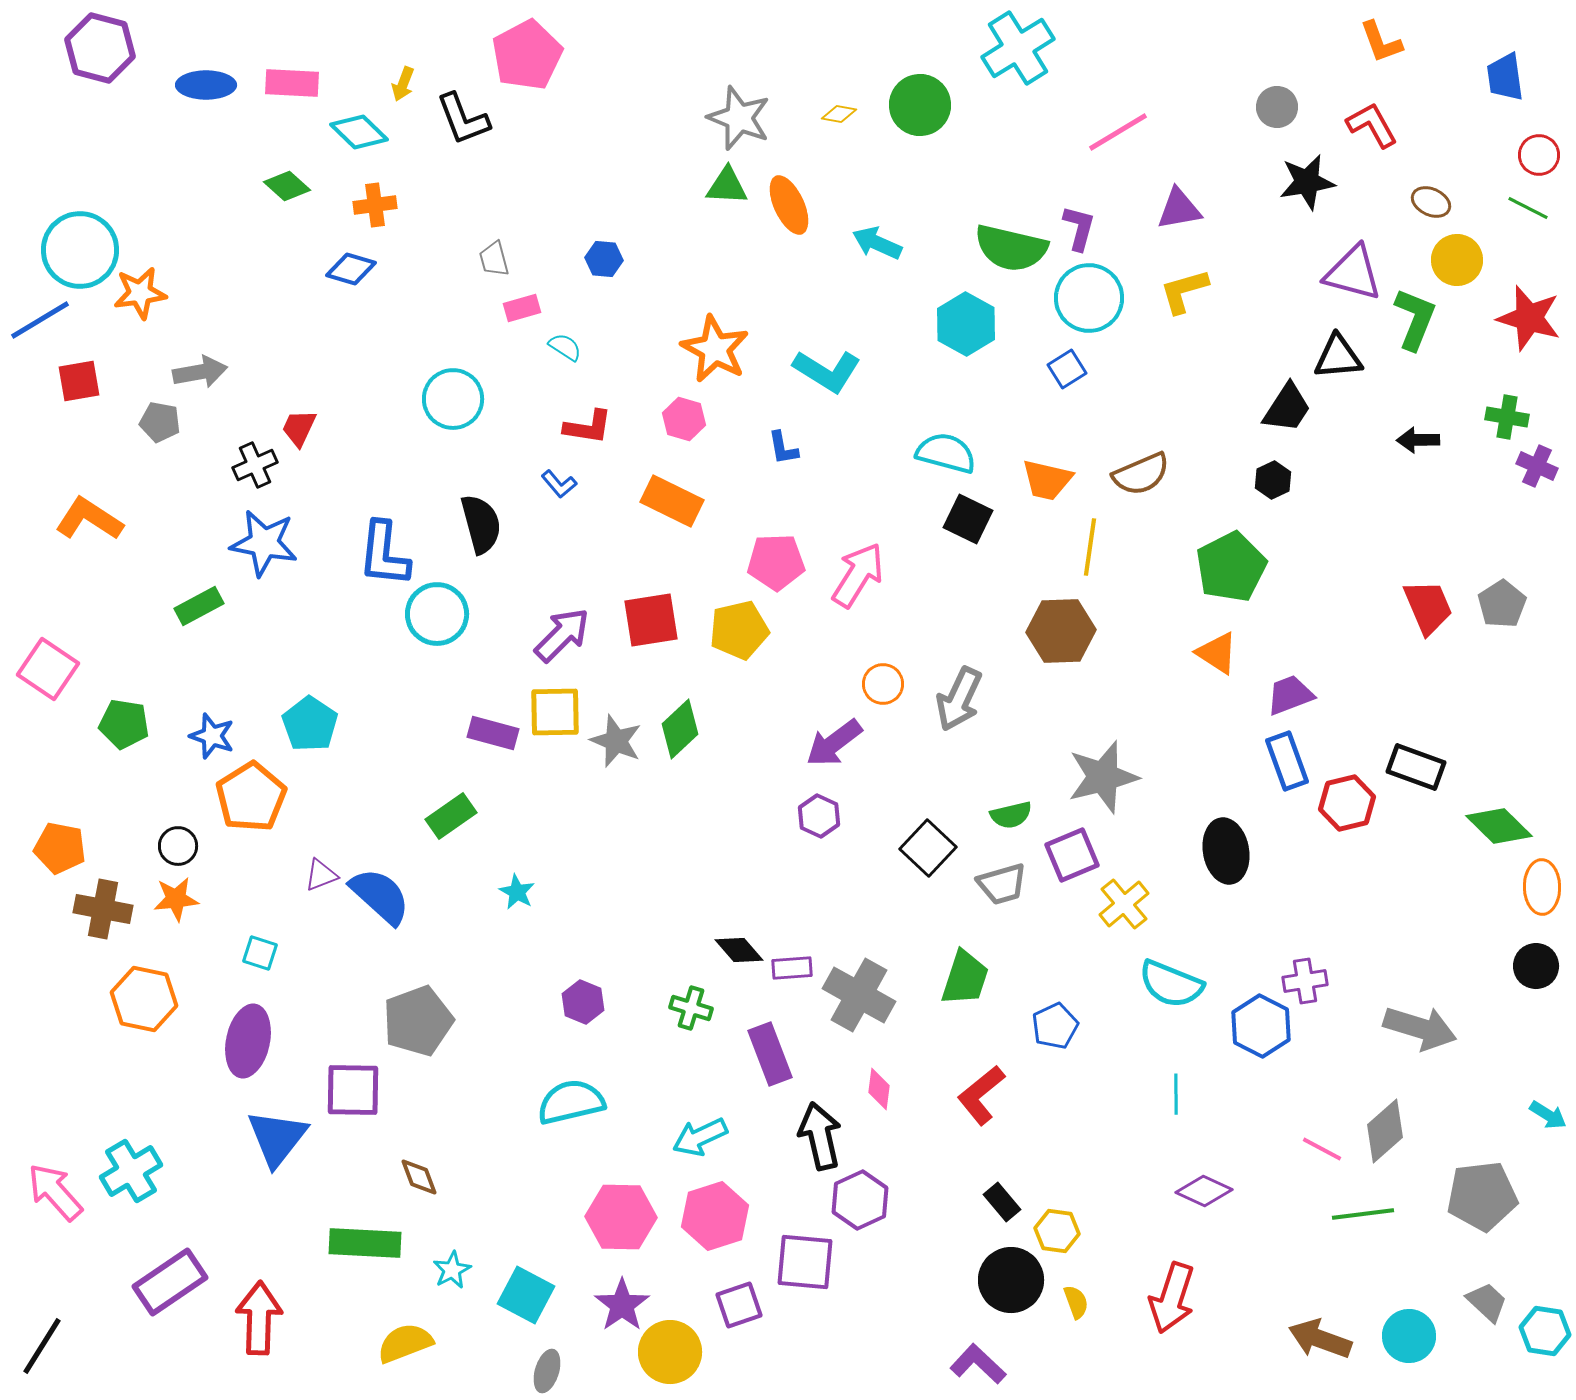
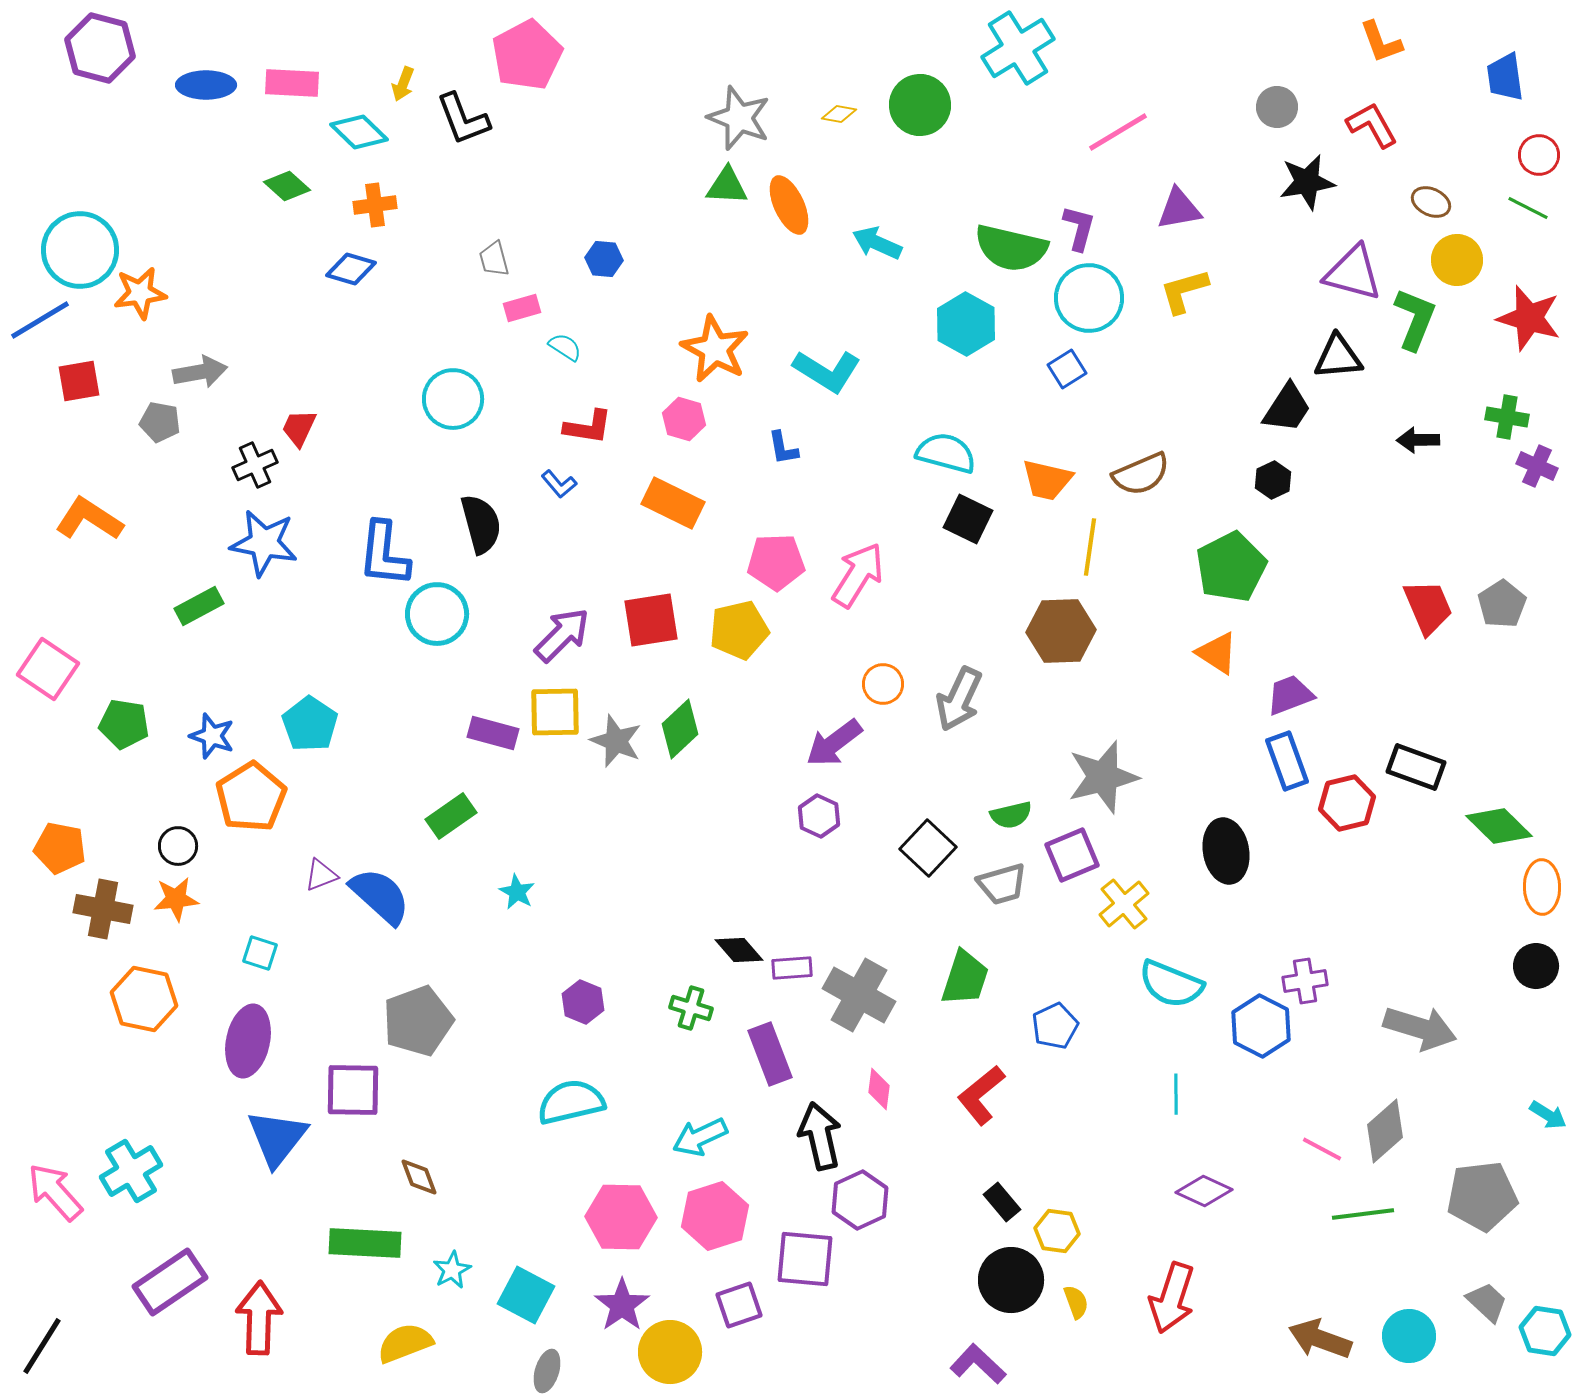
orange rectangle at (672, 501): moved 1 px right, 2 px down
purple square at (805, 1262): moved 3 px up
